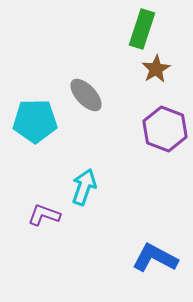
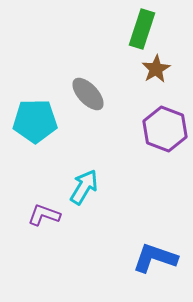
gray ellipse: moved 2 px right, 1 px up
cyan arrow: rotated 12 degrees clockwise
blue L-shape: rotated 9 degrees counterclockwise
